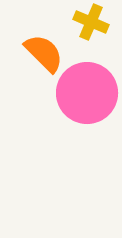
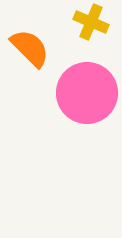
orange semicircle: moved 14 px left, 5 px up
